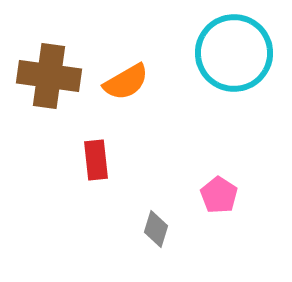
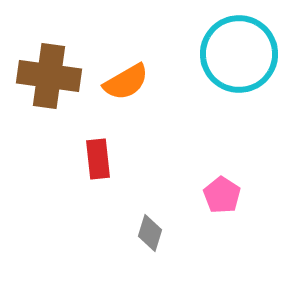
cyan circle: moved 5 px right, 1 px down
red rectangle: moved 2 px right, 1 px up
pink pentagon: moved 3 px right
gray diamond: moved 6 px left, 4 px down
